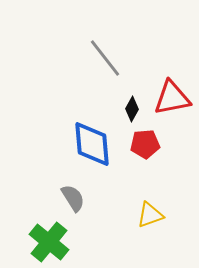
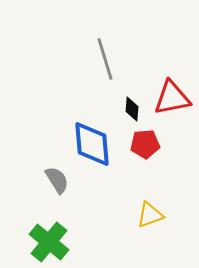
gray line: moved 1 px down; rotated 21 degrees clockwise
black diamond: rotated 25 degrees counterclockwise
gray semicircle: moved 16 px left, 18 px up
